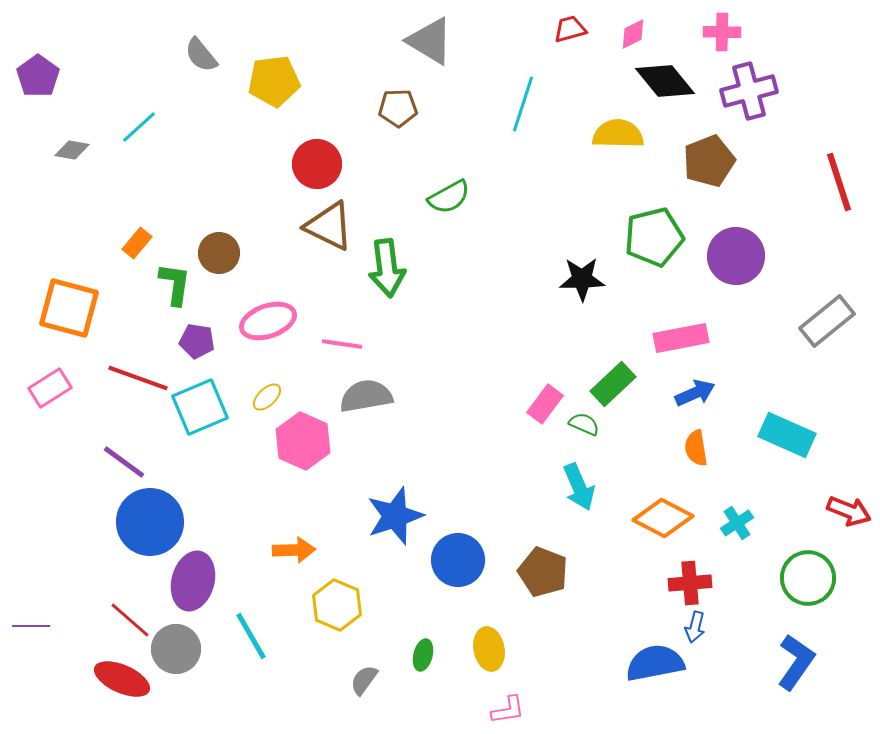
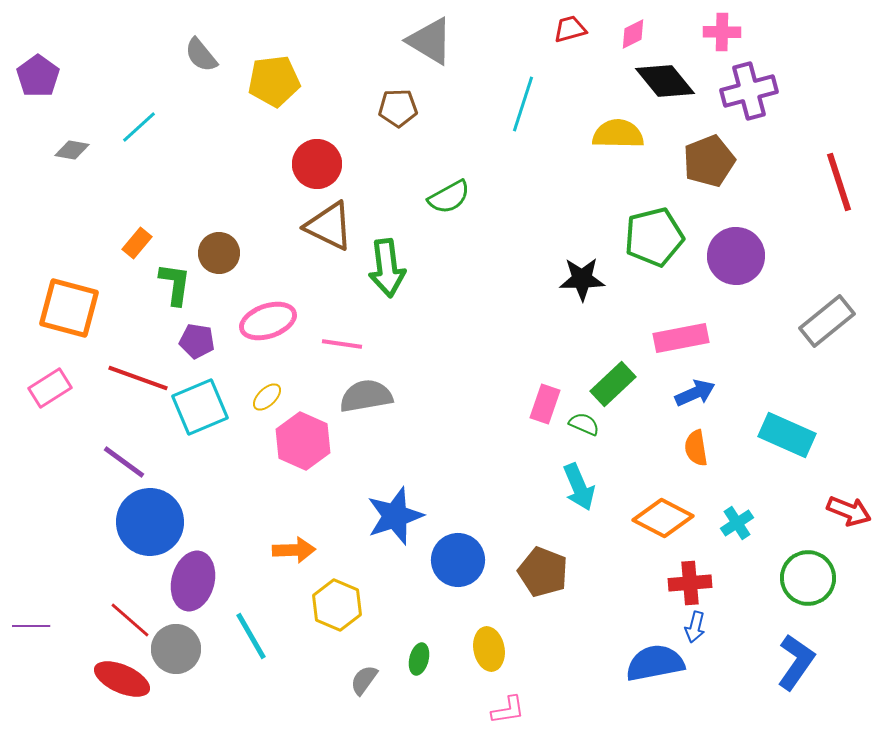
pink rectangle at (545, 404): rotated 18 degrees counterclockwise
green ellipse at (423, 655): moved 4 px left, 4 px down
